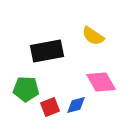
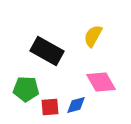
yellow semicircle: rotated 85 degrees clockwise
black rectangle: rotated 40 degrees clockwise
red square: rotated 18 degrees clockwise
